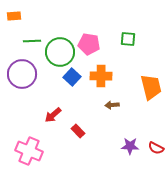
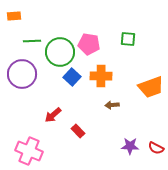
orange trapezoid: rotated 84 degrees clockwise
